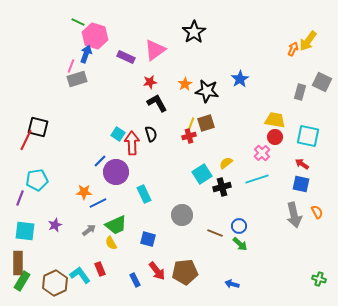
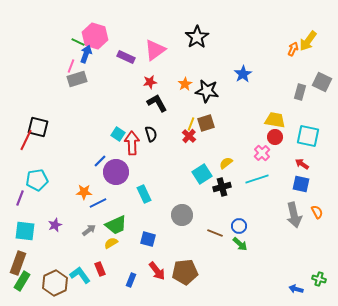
green line at (78, 22): moved 20 px down
black star at (194, 32): moved 3 px right, 5 px down
blue star at (240, 79): moved 3 px right, 5 px up
red cross at (189, 136): rotated 32 degrees counterclockwise
yellow semicircle at (111, 243): rotated 88 degrees clockwise
brown rectangle at (18, 263): rotated 20 degrees clockwise
blue rectangle at (135, 280): moved 4 px left; rotated 48 degrees clockwise
blue arrow at (232, 284): moved 64 px right, 5 px down
